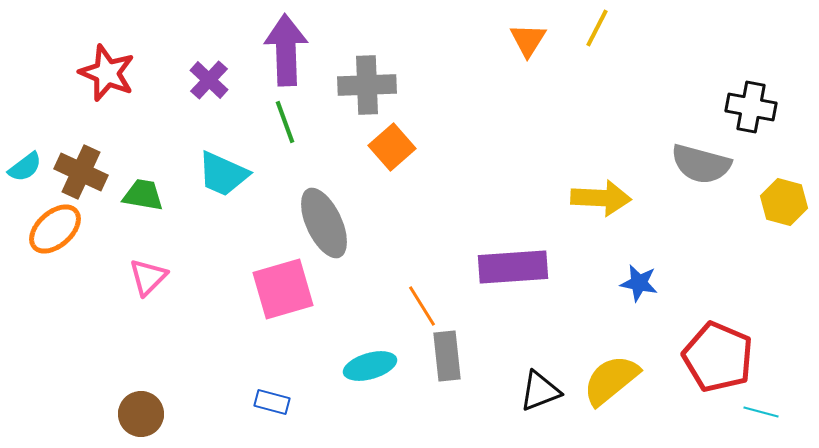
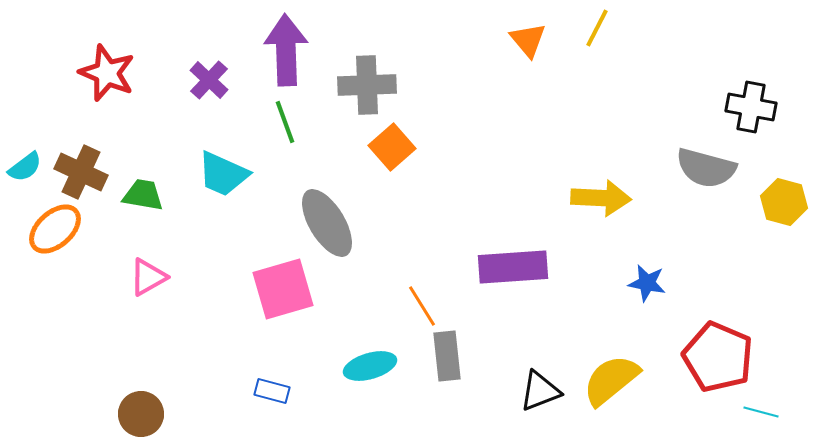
orange triangle: rotated 12 degrees counterclockwise
gray semicircle: moved 5 px right, 4 px down
gray ellipse: moved 3 px right; rotated 6 degrees counterclockwise
pink triangle: rotated 15 degrees clockwise
blue star: moved 8 px right
blue rectangle: moved 11 px up
